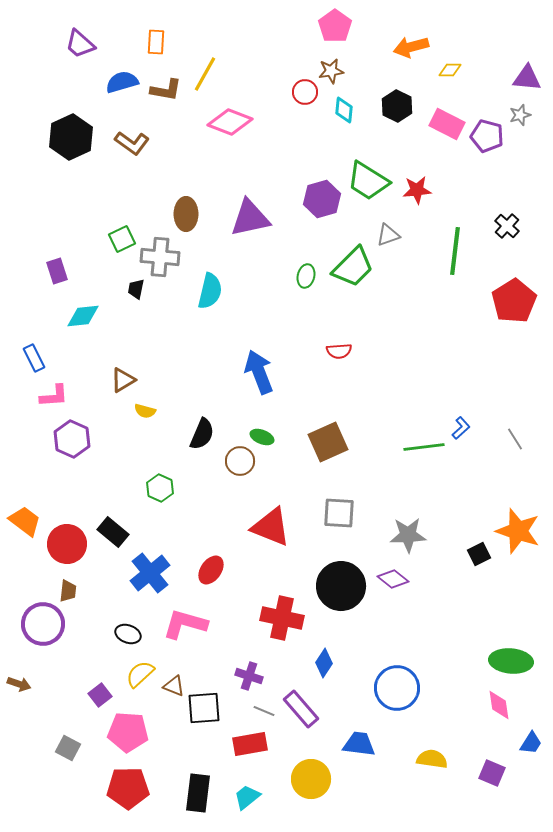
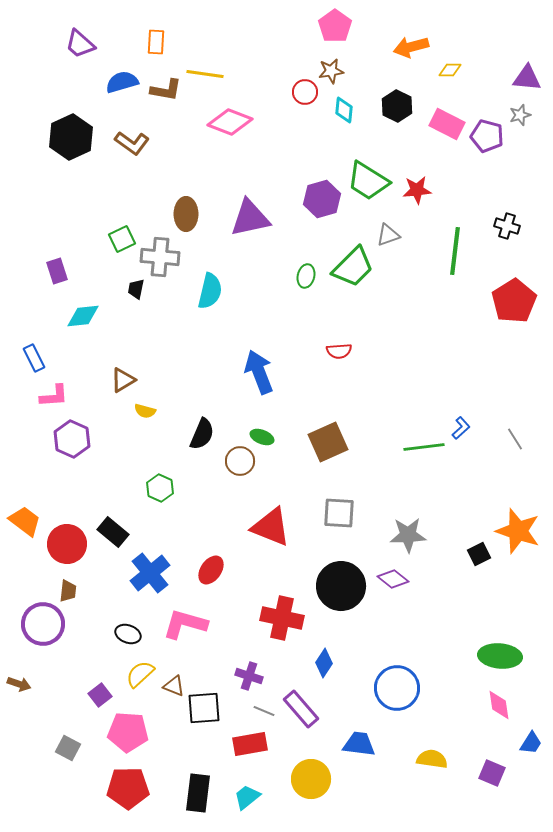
yellow line at (205, 74): rotated 69 degrees clockwise
black cross at (507, 226): rotated 25 degrees counterclockwise
green ellipse at (511, 661): moved 11 px left, 5 px up
